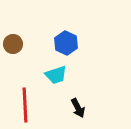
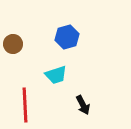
blue hexagon: moved 1 px right, 6 px up; rotated 20 degrees clockwise
black arrow: moved 5 px right, 3 px up
